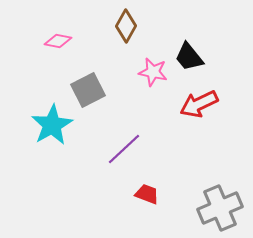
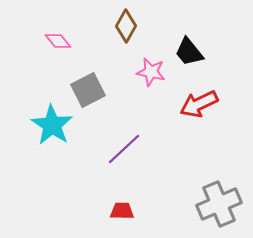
pink diamond: rotated 40 degrees clockwise
black trapezoid: moved 5 px up
pink star: moved 2 px left
cyan star: rotated 9 degrees counterclockwise
red trapezoid: moved 25 px left, 17 px down; rotated 20 degrees counterclockwise
gray cross: moved 1 px left, 4 px up
